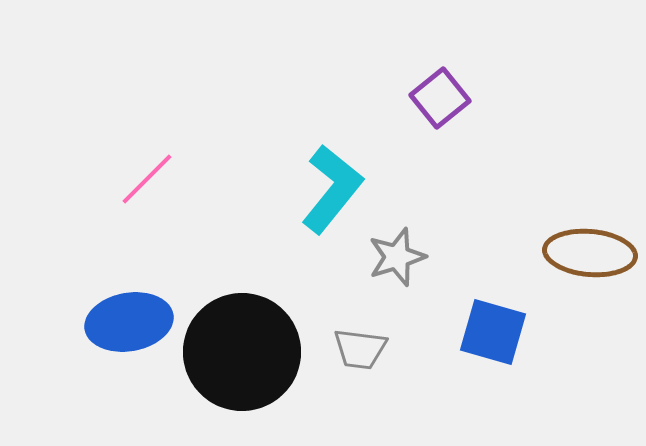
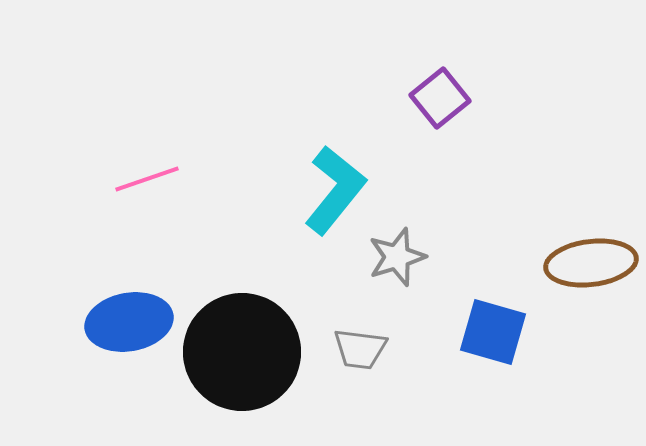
pink line: rotated 26 degrees clockwise
cyan L-shape: moved 3 px right, 1 px down
brown ellipse: moved 1 px right, 10 px down; rotated 12 degrees counterclockwise
